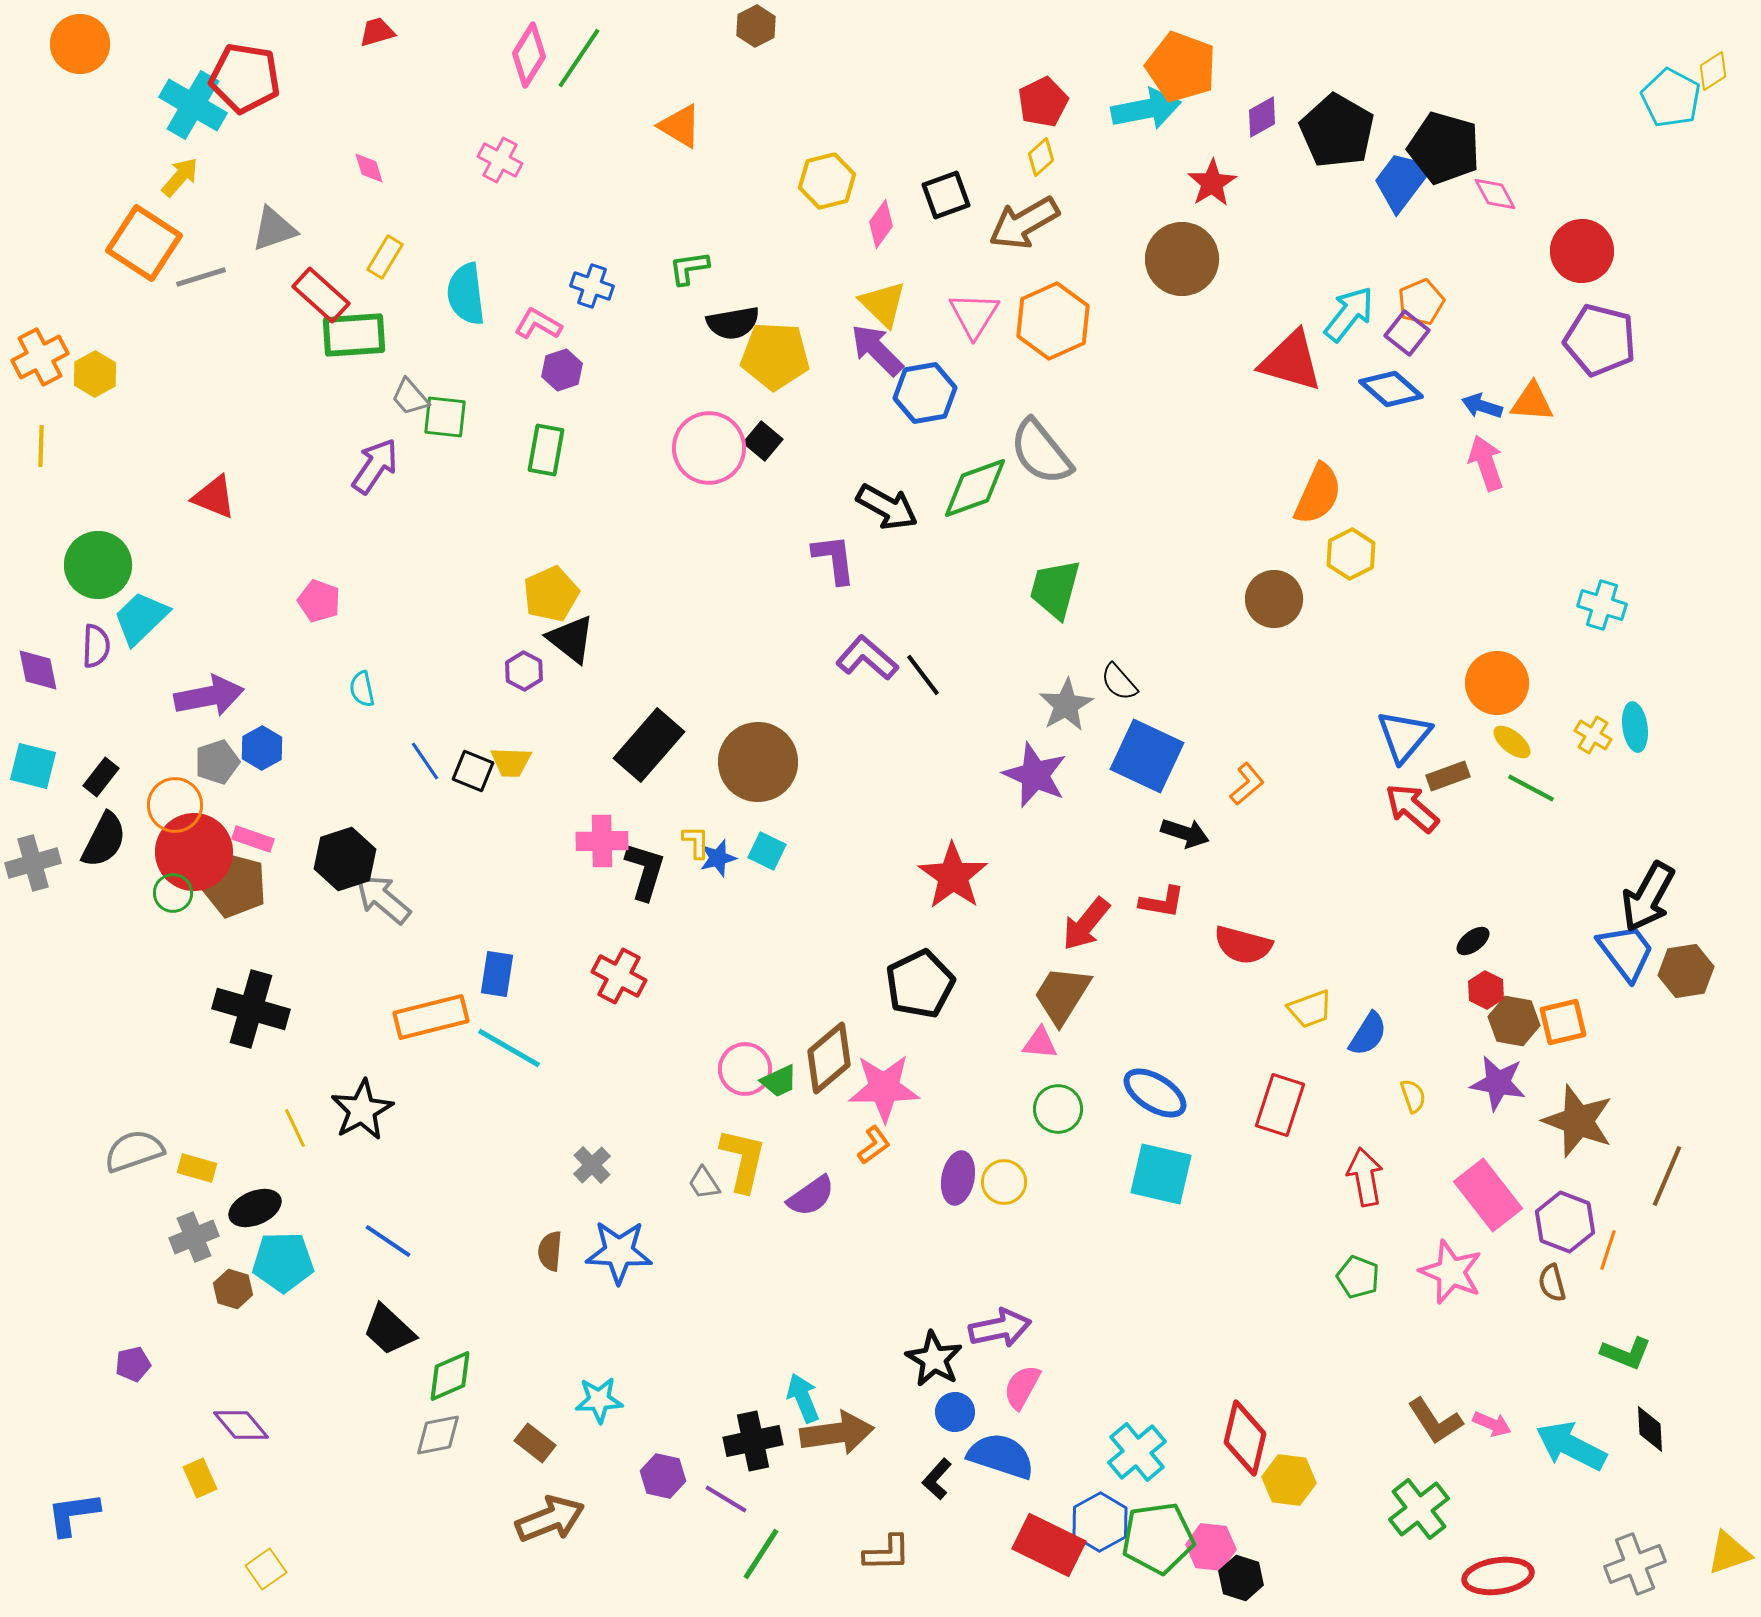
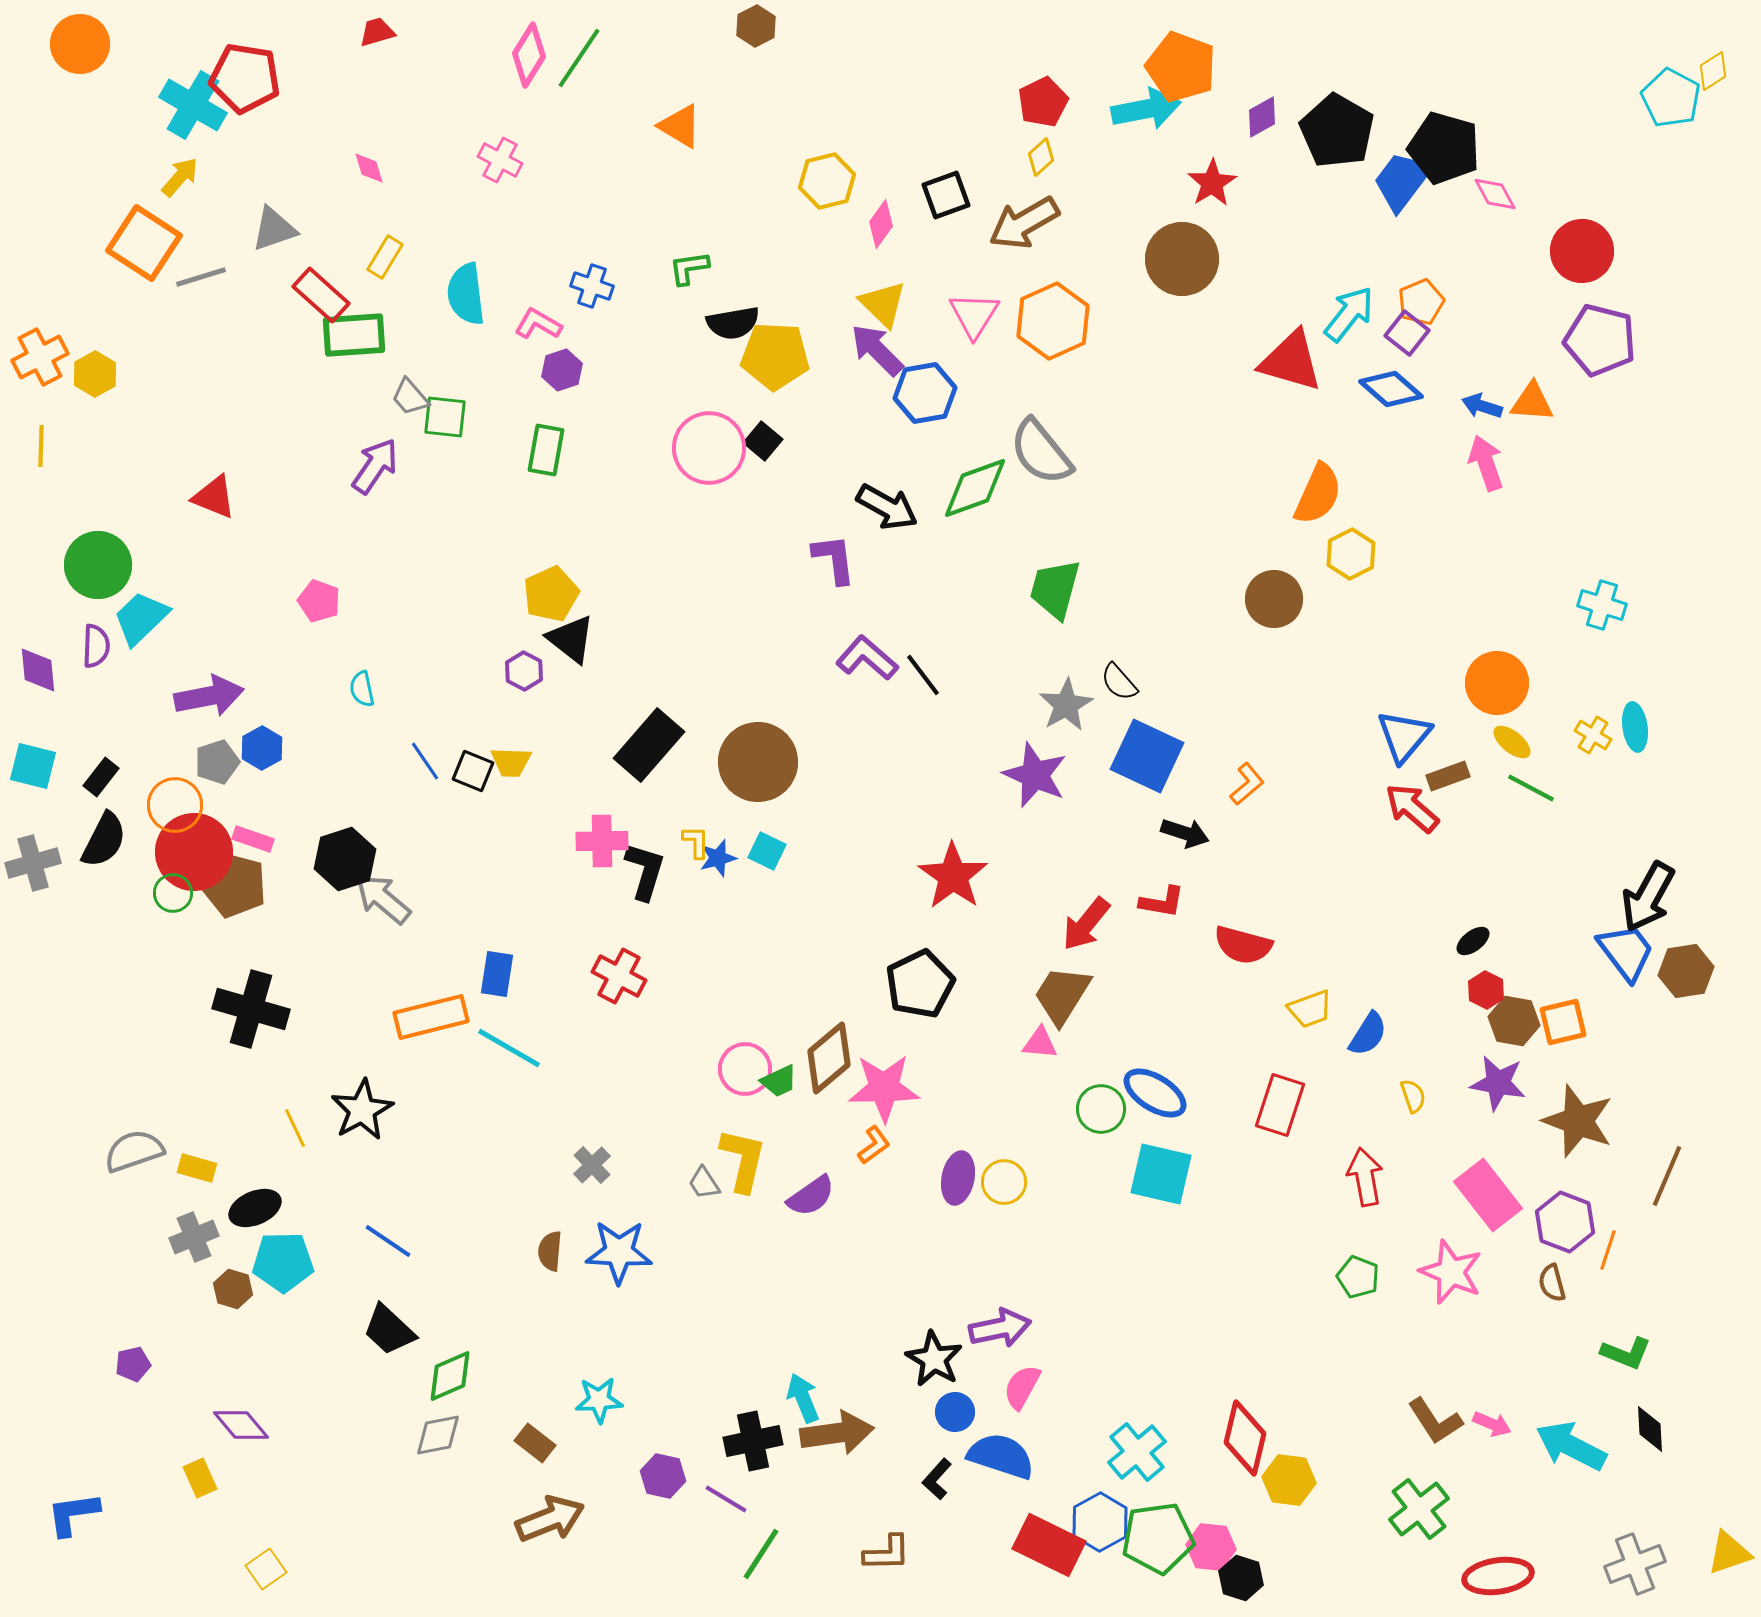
purple diamond at (38, 670): rotated 6 degrees clockwise
green circle at (1058, 1109): moved 43 px right
